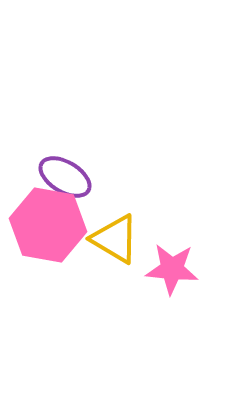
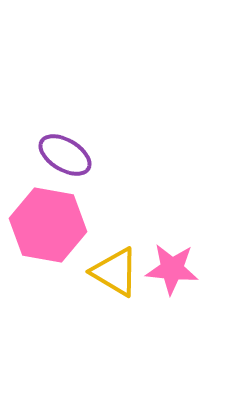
purple ellipse: moved 22 px up
yellow triangle: moved 33 px down
